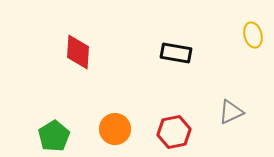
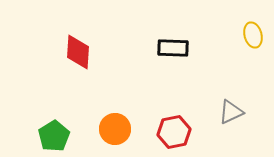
black rectangle: moved 3 px left, 5 px up; rotated 8 degrees counterclockwise
